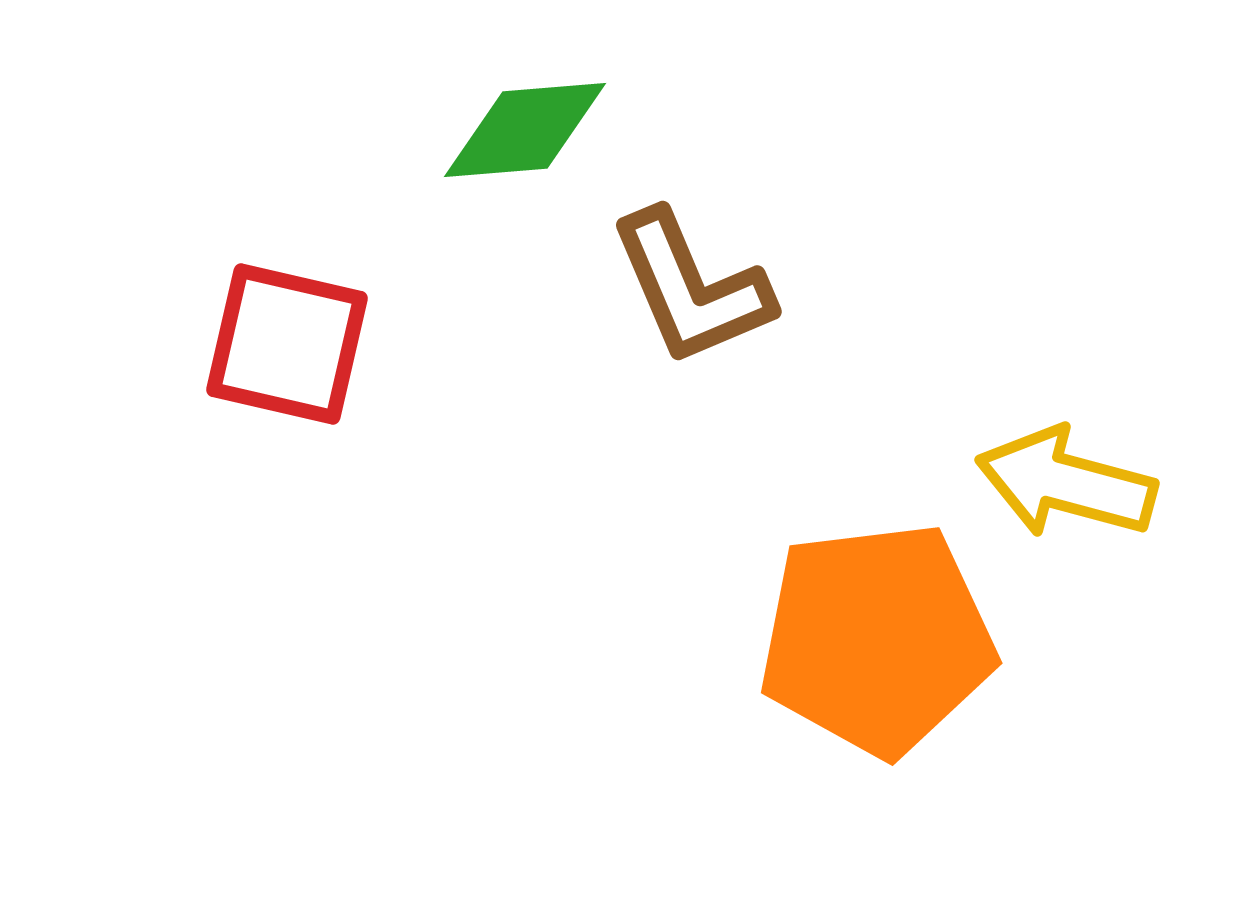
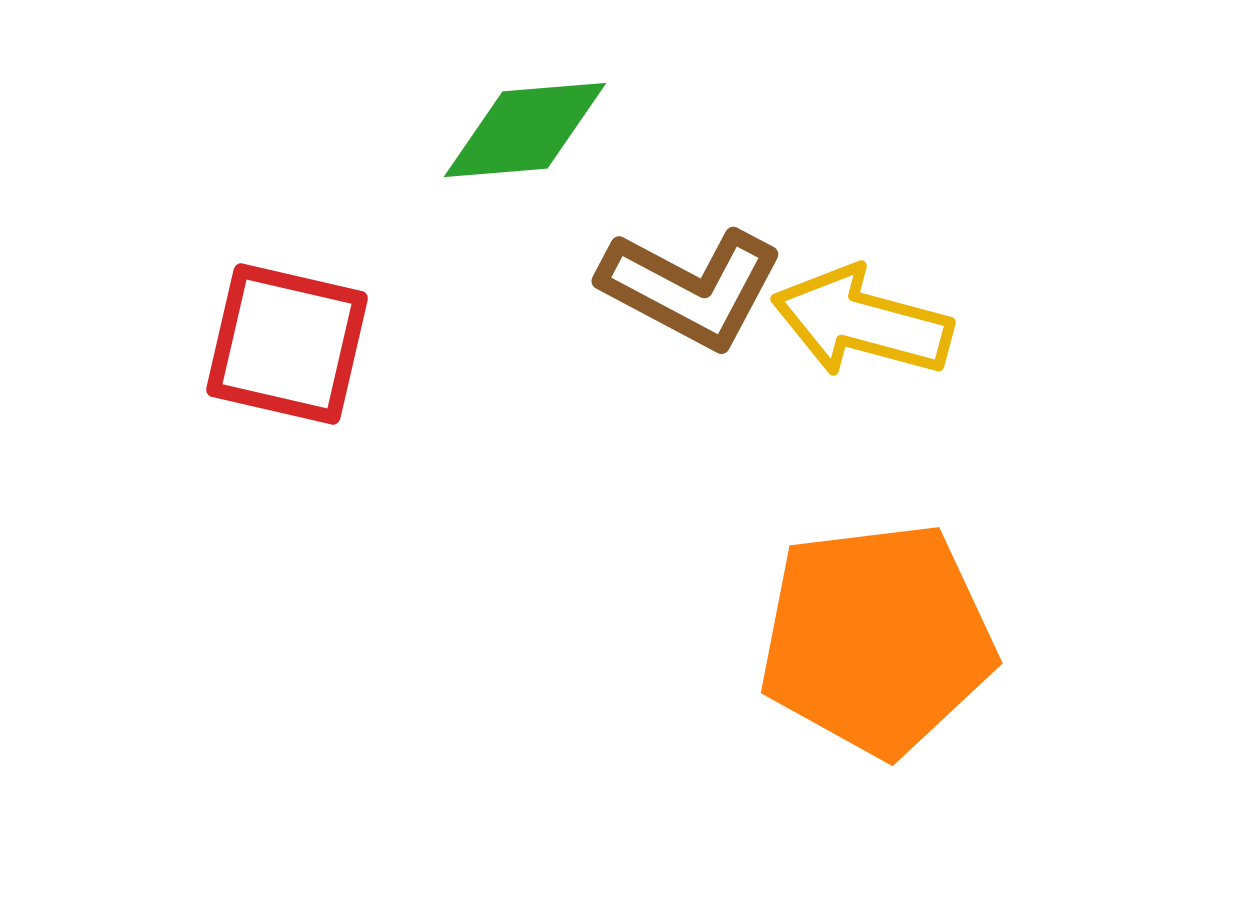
brown L-shape: rotated 39 degrees counterclockwise
yellow arrow: moved 204 px left, 161 px up
